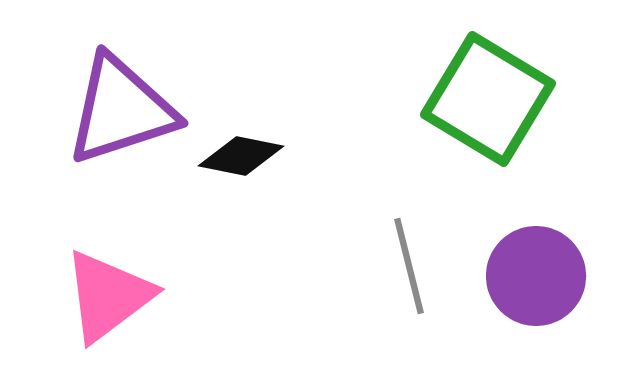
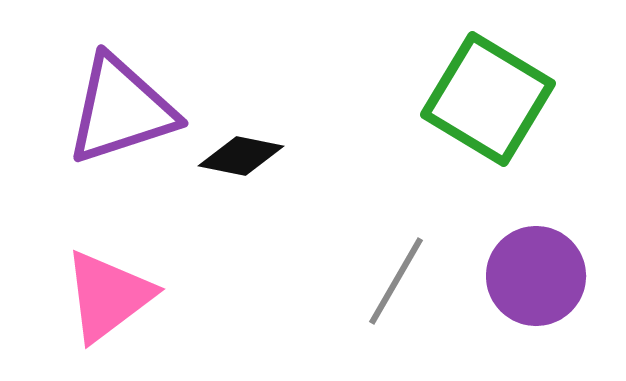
gray line: moved 13 px left, 15 px down; rotated 44 degrees clockwise
